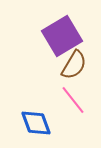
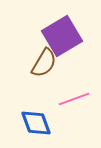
brown semicircle: moved 30 px left, 2 px up
pink line: moved 1 px right, 1 px up; rotated 72 degrees counterclockwise
